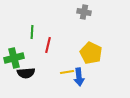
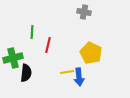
green cross: moved 1 px left
black semicircle: rotated 78 degrees counterclockwise
